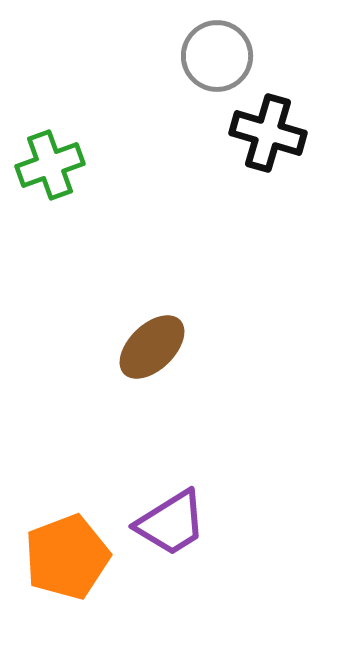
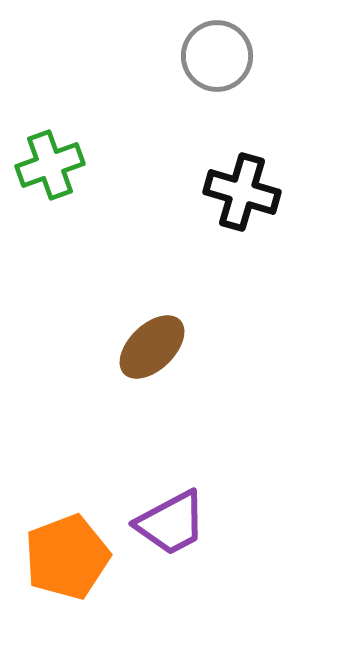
black cross: moved 26 px left, 59 px down
purple trapezoid: rotated 4 degrees clockwise
